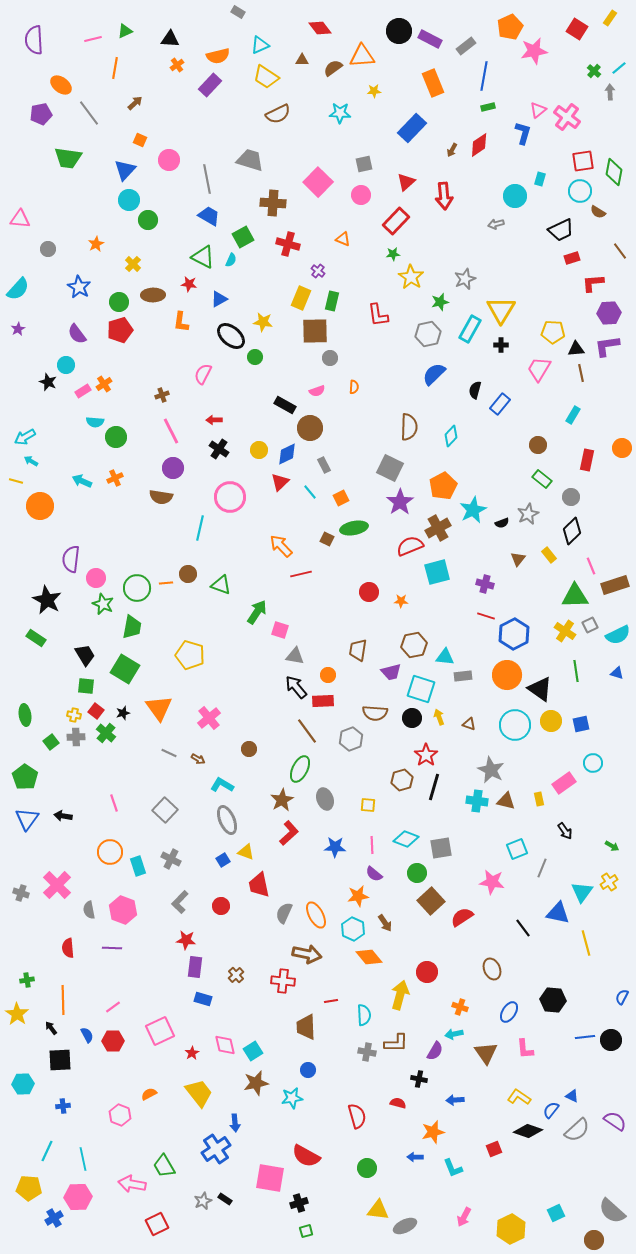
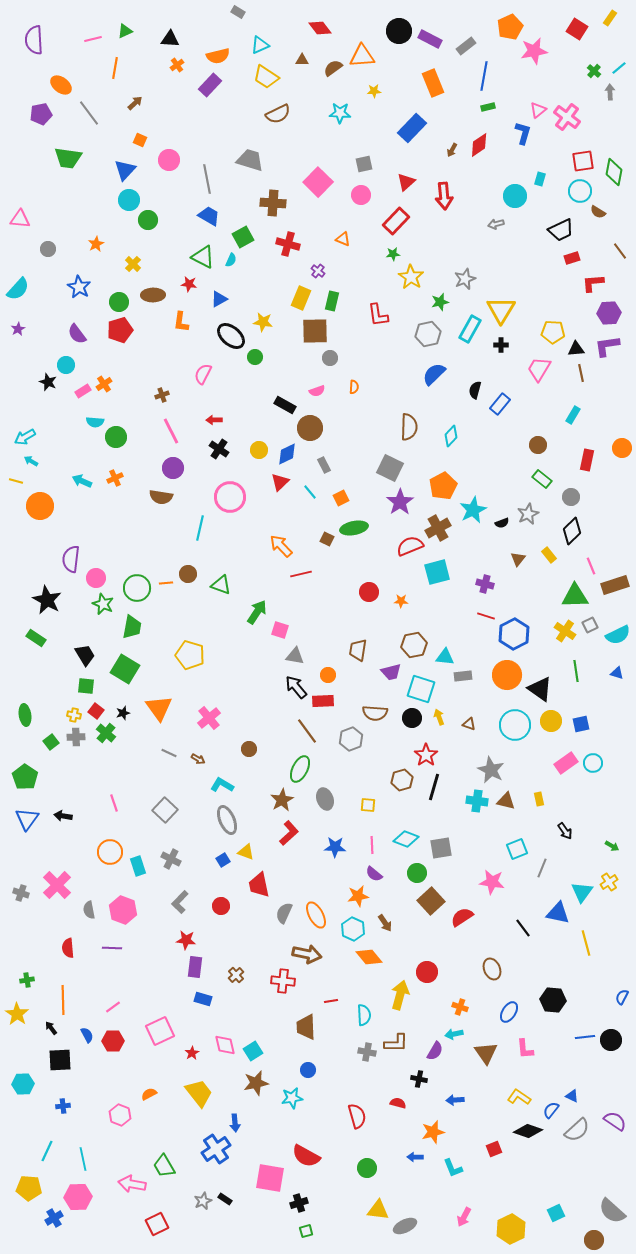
pink rectangle at (564, 783): moved 2 px right, 20 px up
